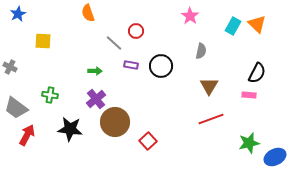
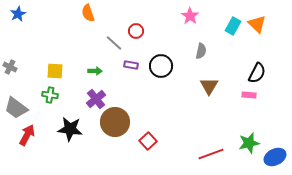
yellow square: moved 12 px right, 30 px down
red line: moved 35 px down
